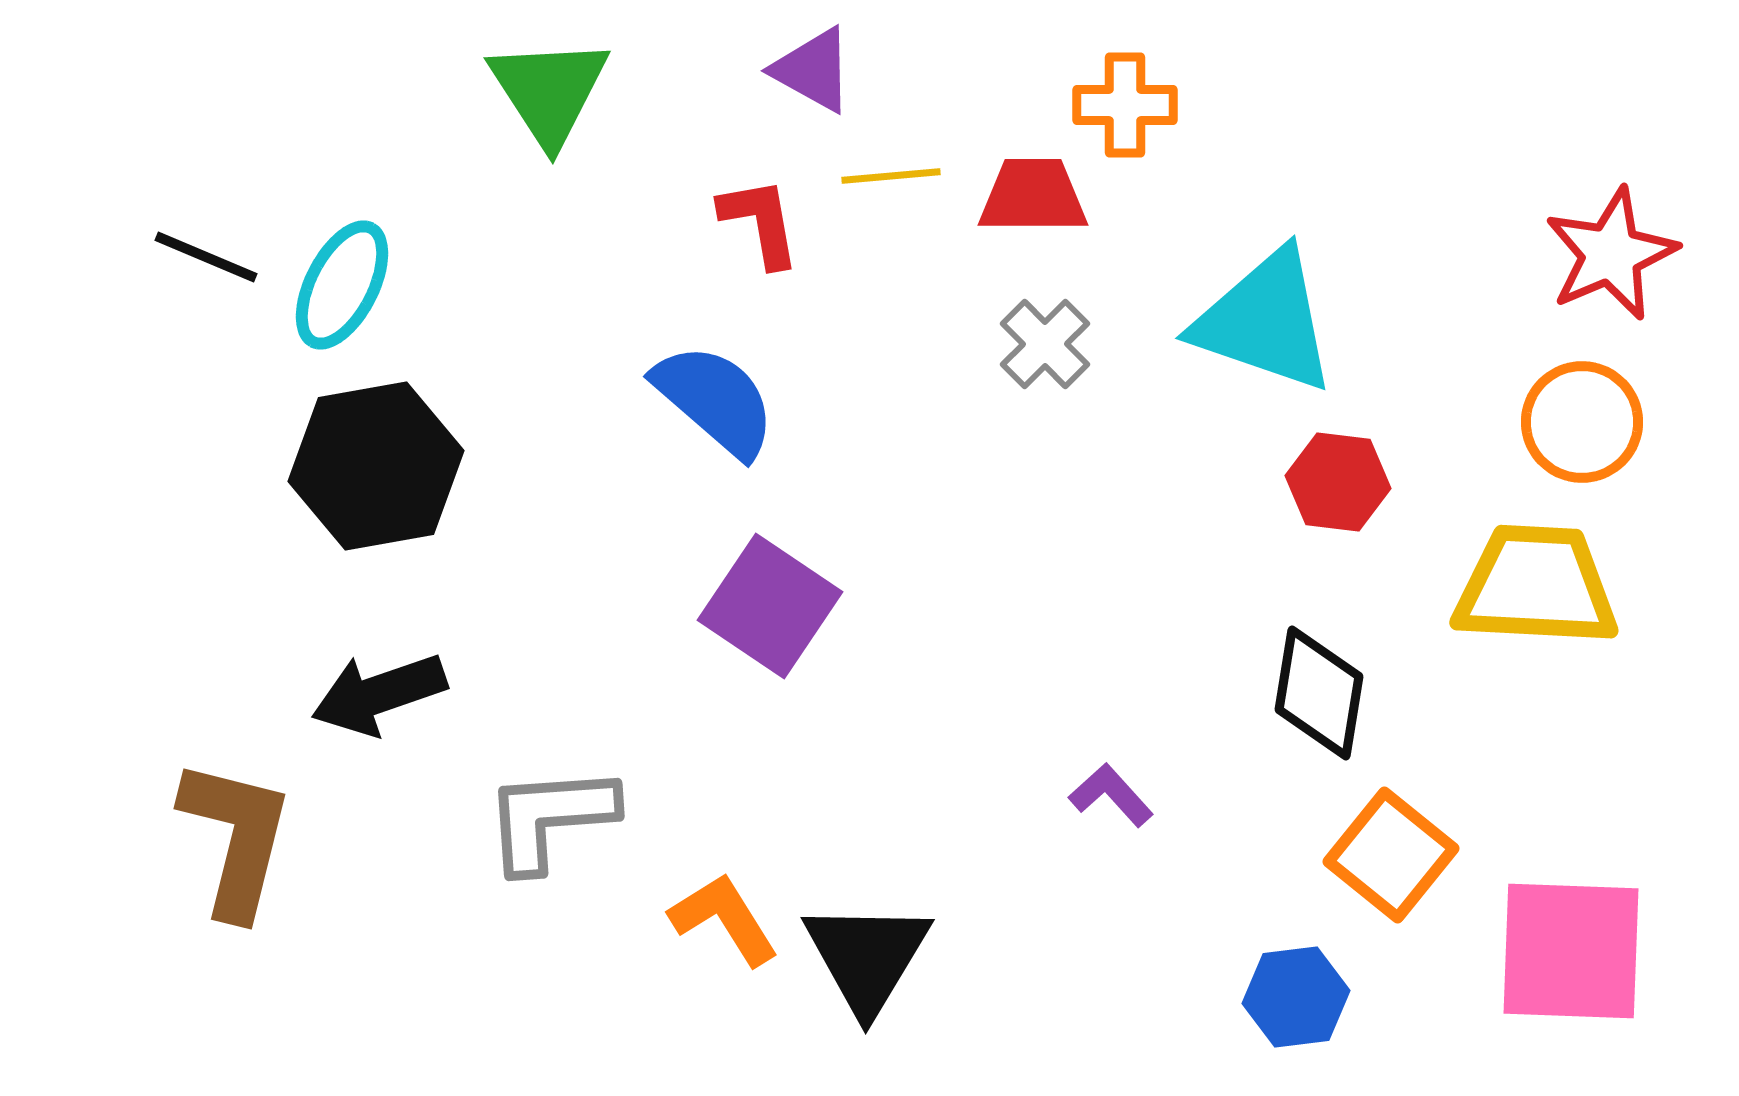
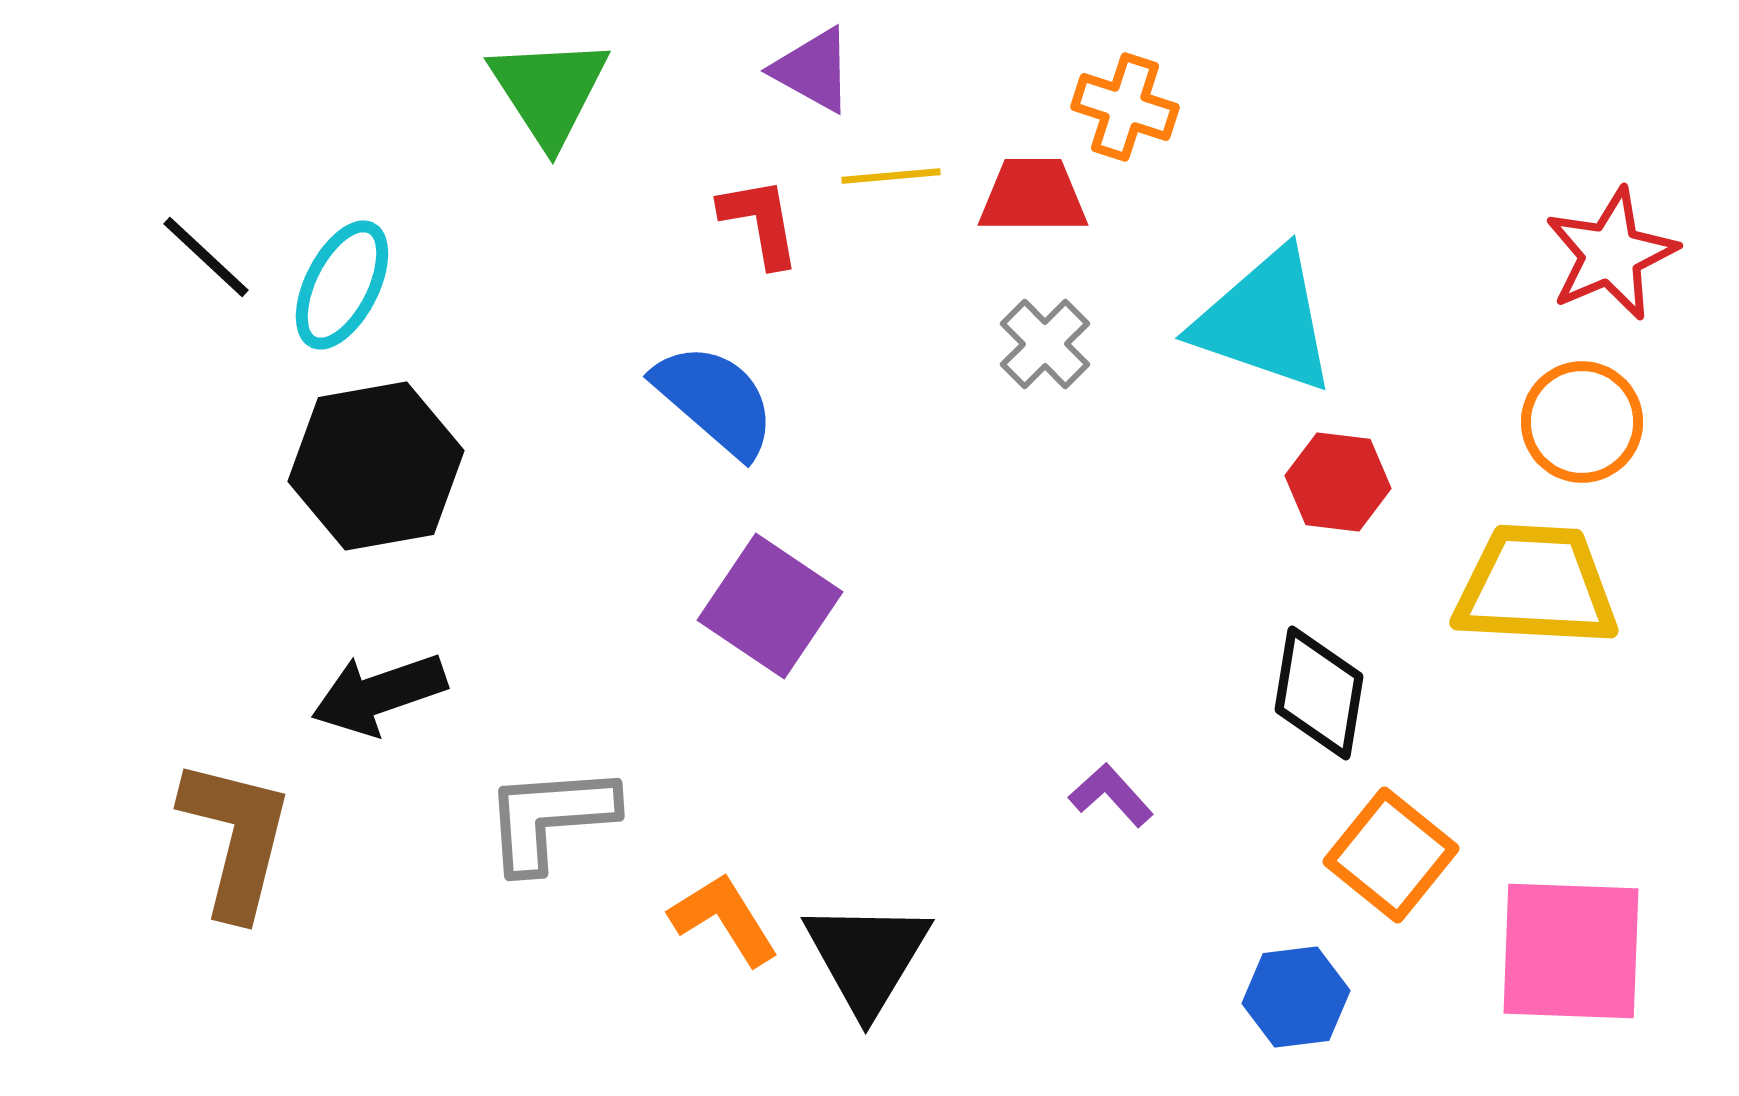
orange cross: moved 2 px down; rotated 18 degrees clockwise
black line: rotated 20 degrees clockwise
